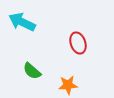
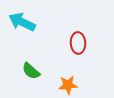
red ellipse: rotated 15 degrees clockwise
green semicircle: moved 1 px left
